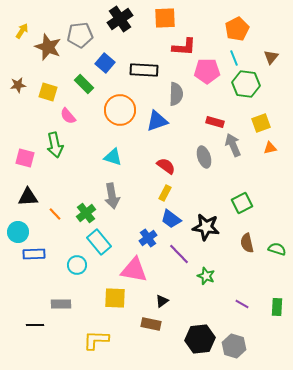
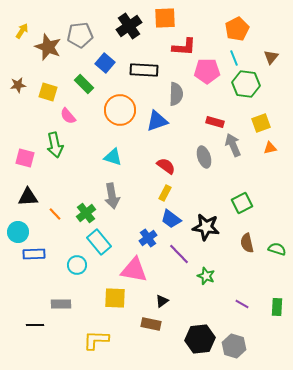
black cross at (120, 19): moved 9 px right, 7 px down
